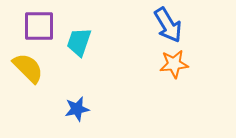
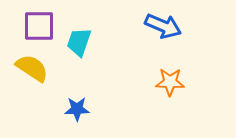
blue arrow: moved 5 px left, 1 px down; rotated 36 degrees counterclockwise
orange star: moved 4 px left, 18 px down; rotated 8 degrees clockwise
yellow semicircle: moved 4 px right; rotated 12 degrees counterclockwise
blue star: rotated 10 degrees clockwise
